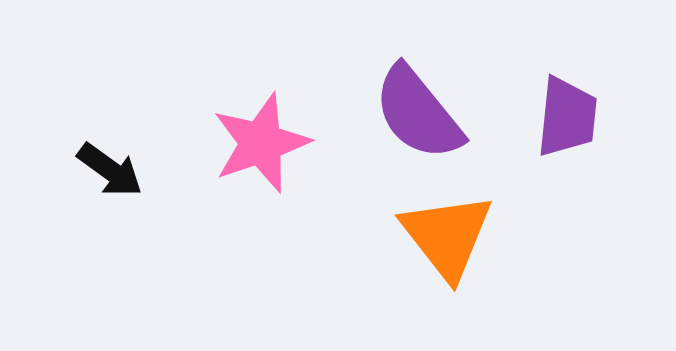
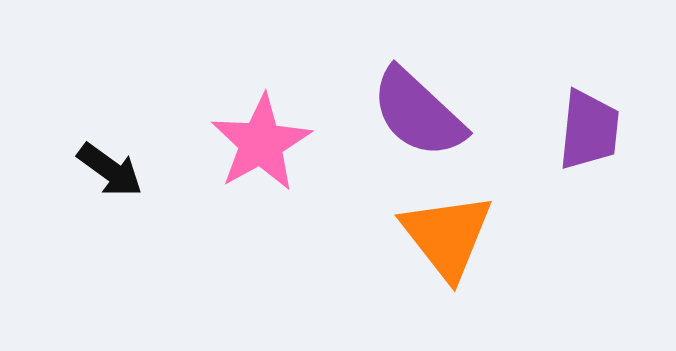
purple semicircle: rotated 8 degrees counterclockwise
purple trapezoid: moved 22 px right, 13 px down
pink star: rotated 10 degrees counterclockwise
